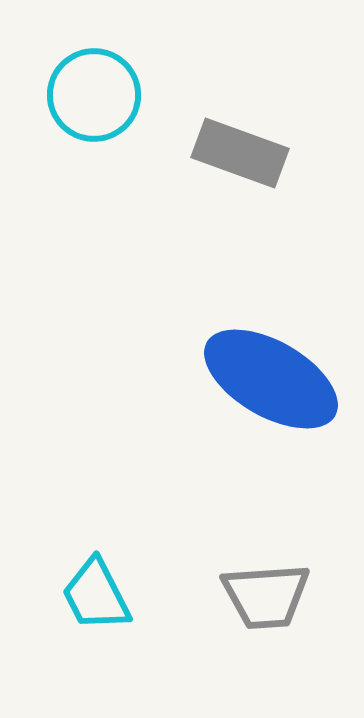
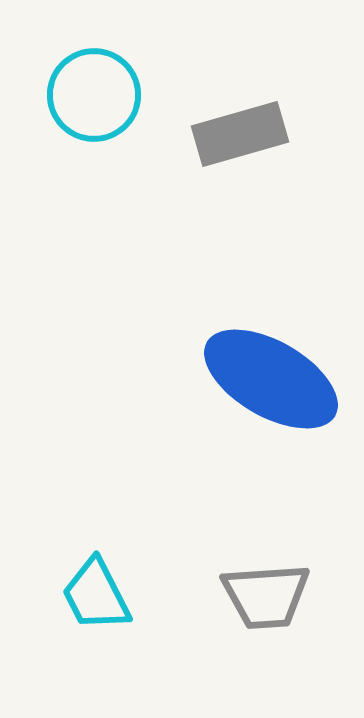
gray rectangle: moved 19 px up; rotated 36 degrees counterclockwise
